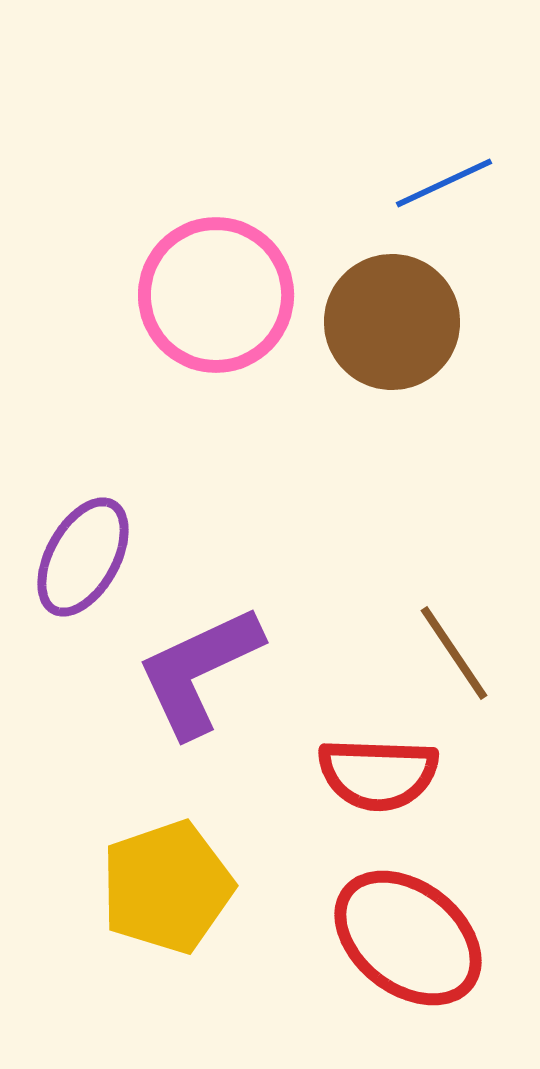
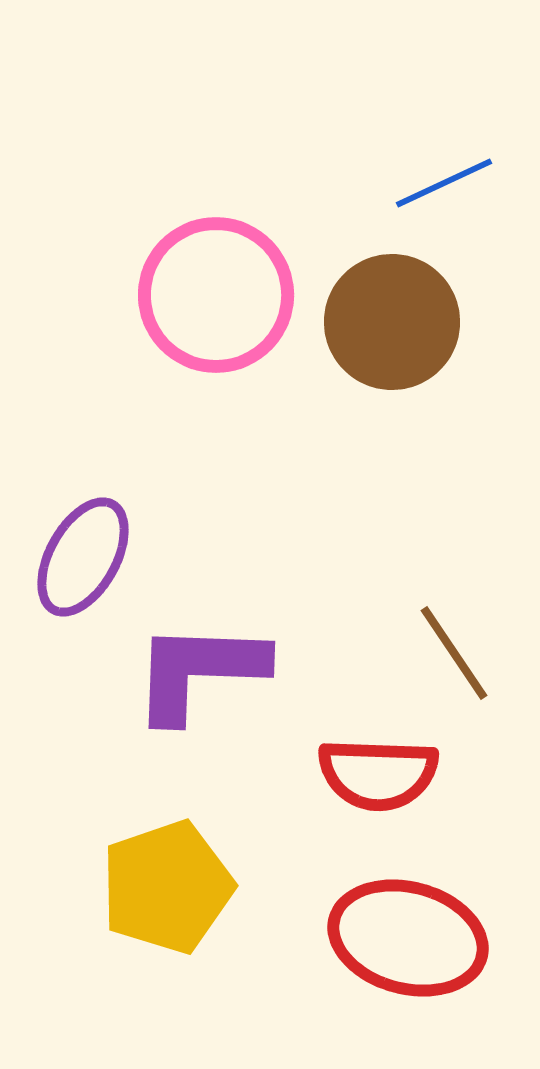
purple L-shape: rotated 27 degrees clockwise
red ellipse: rotated 23 degrees counterclockwise
